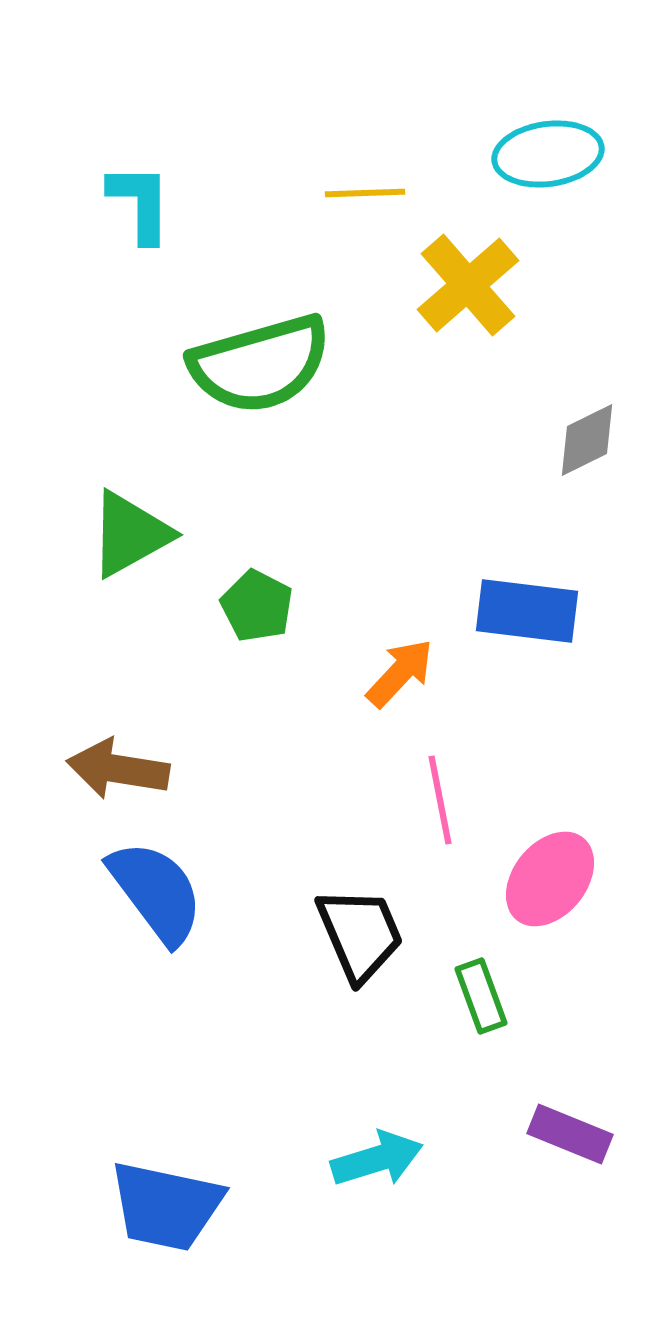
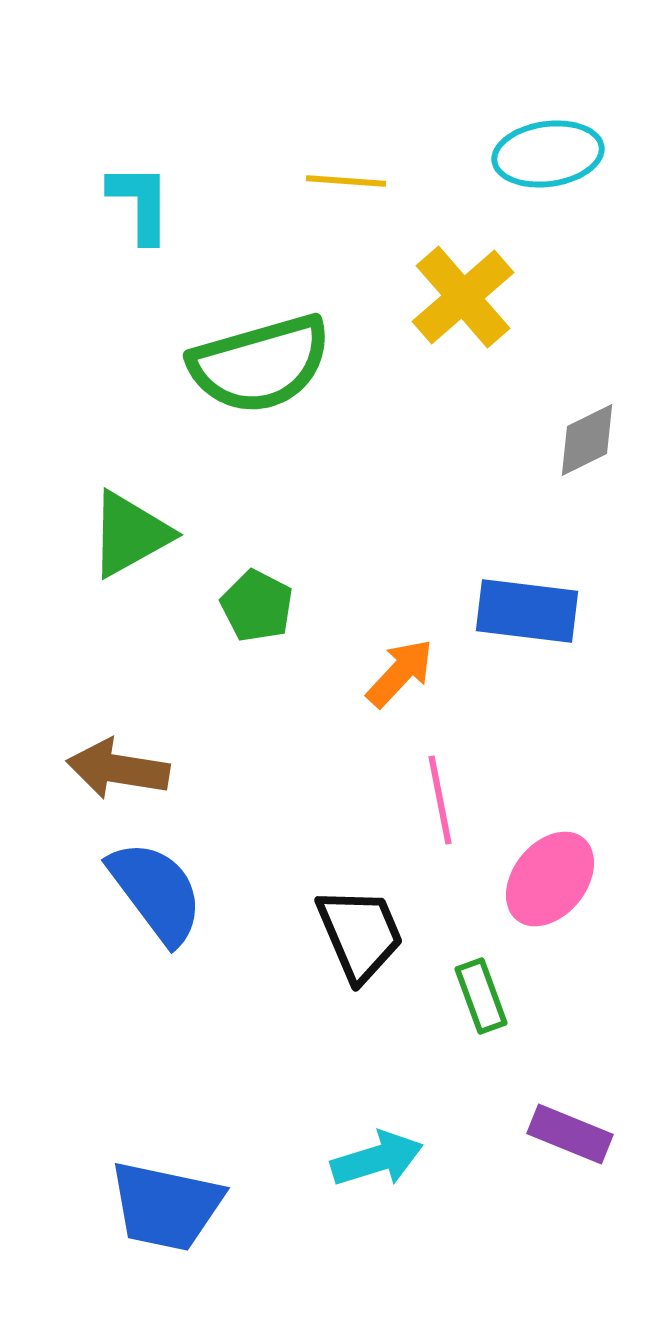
yellow line: moved 19 px left, 12 px up; rotated 6 degrees clockwise
yellow cross: moved 5 px left, 12 px down
